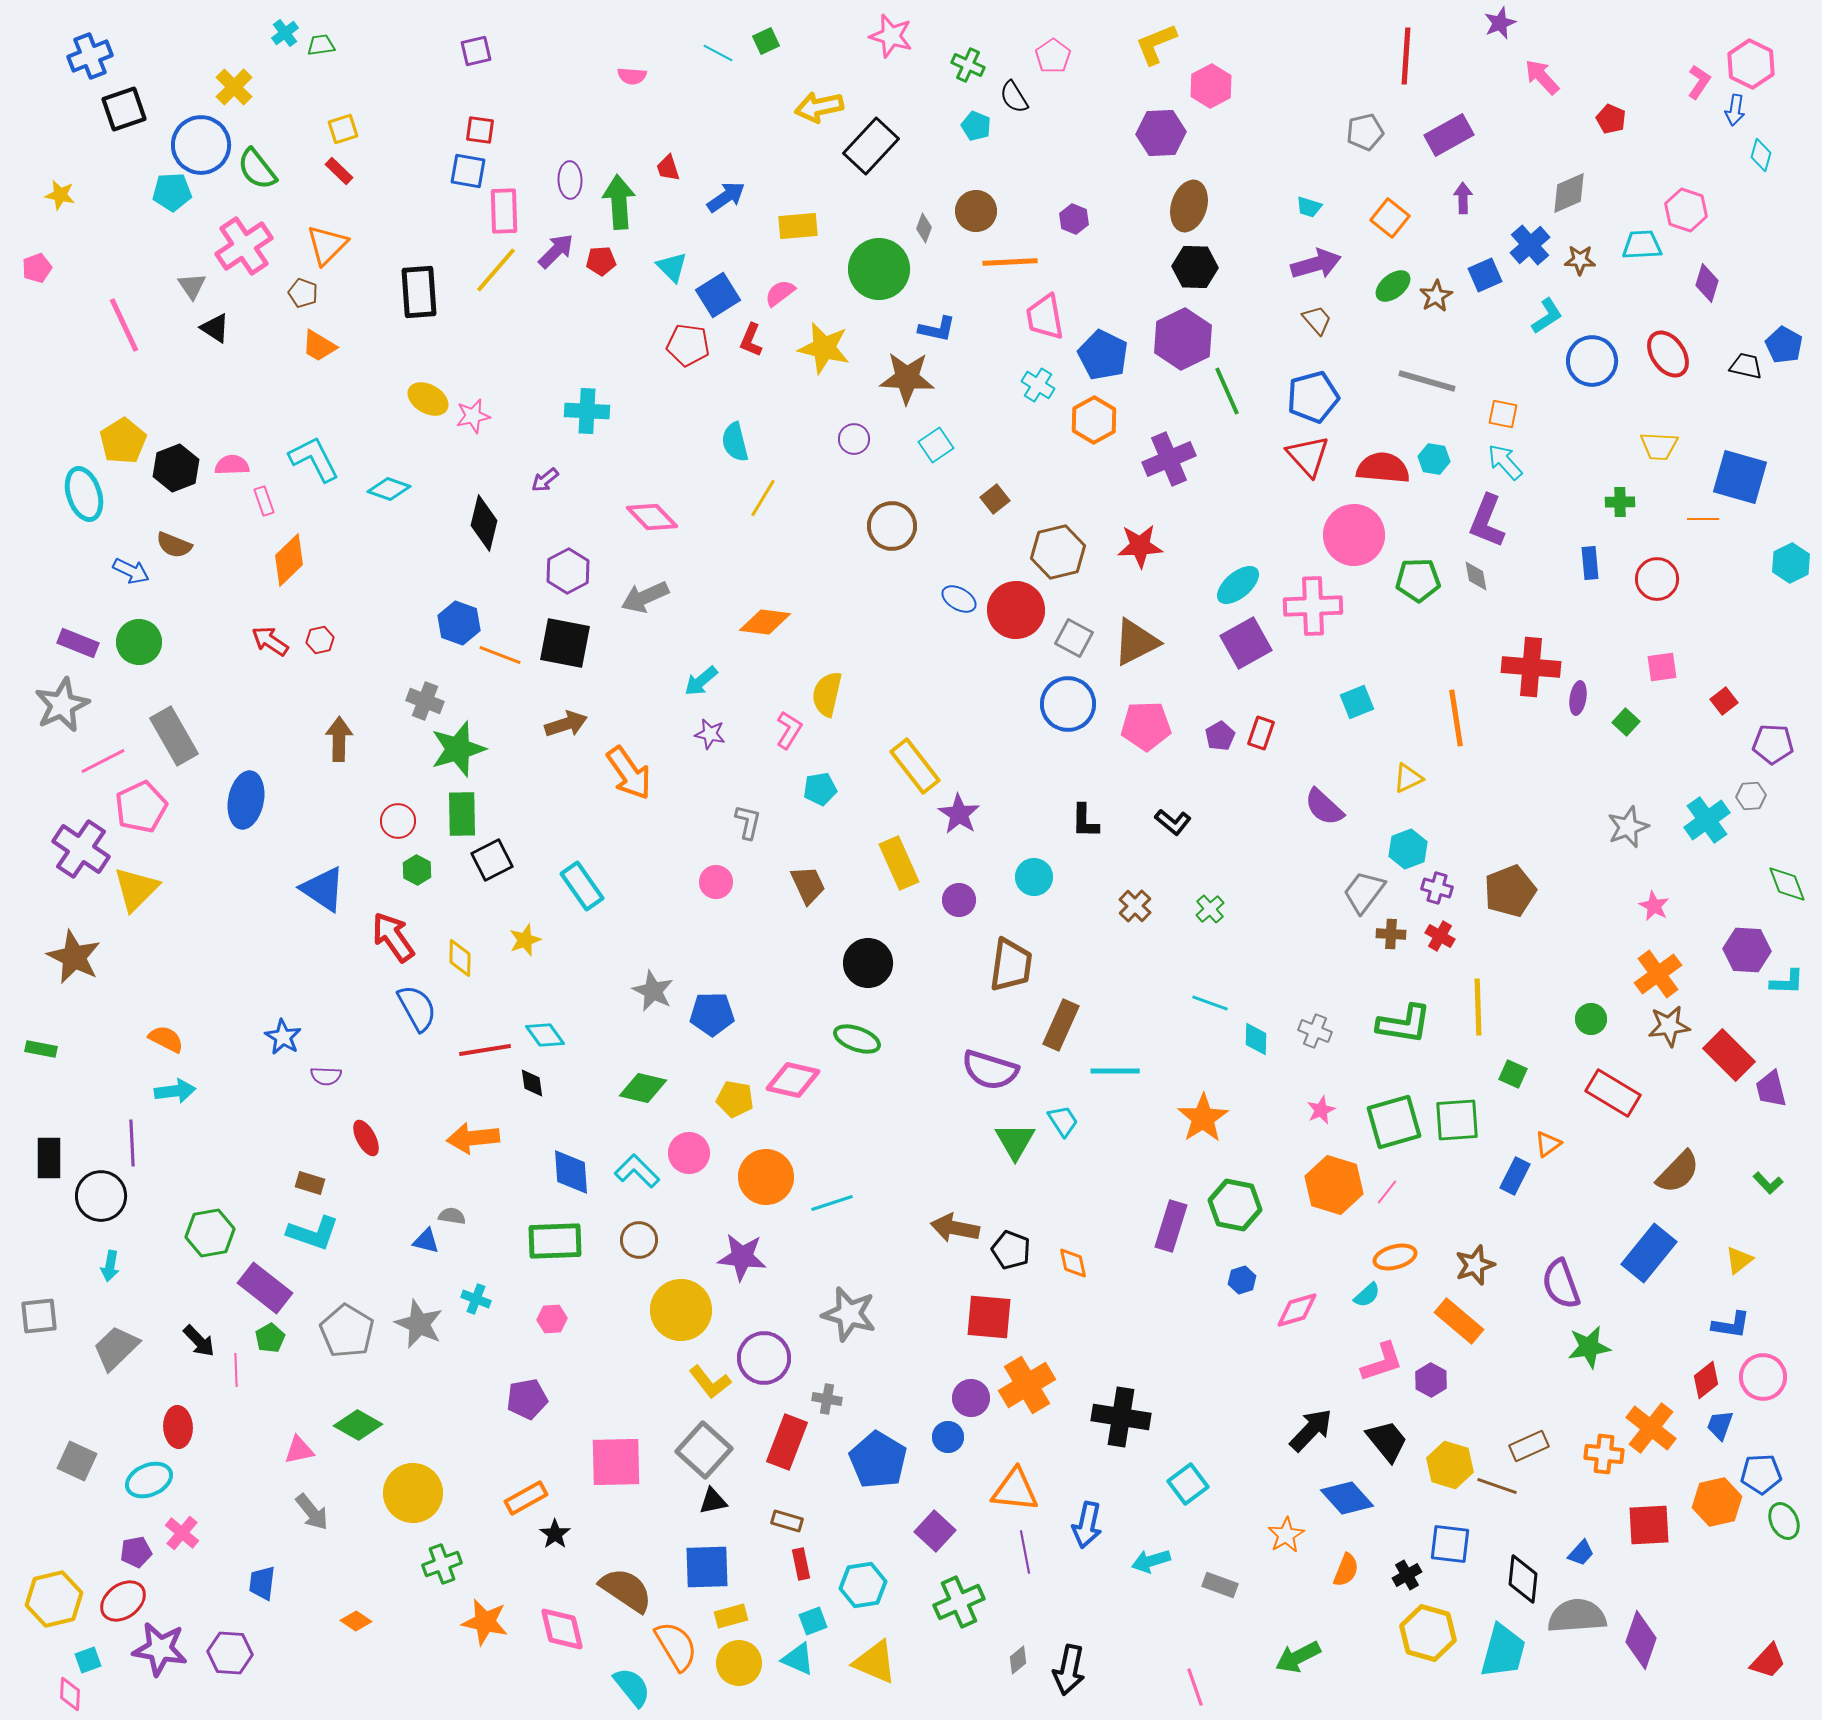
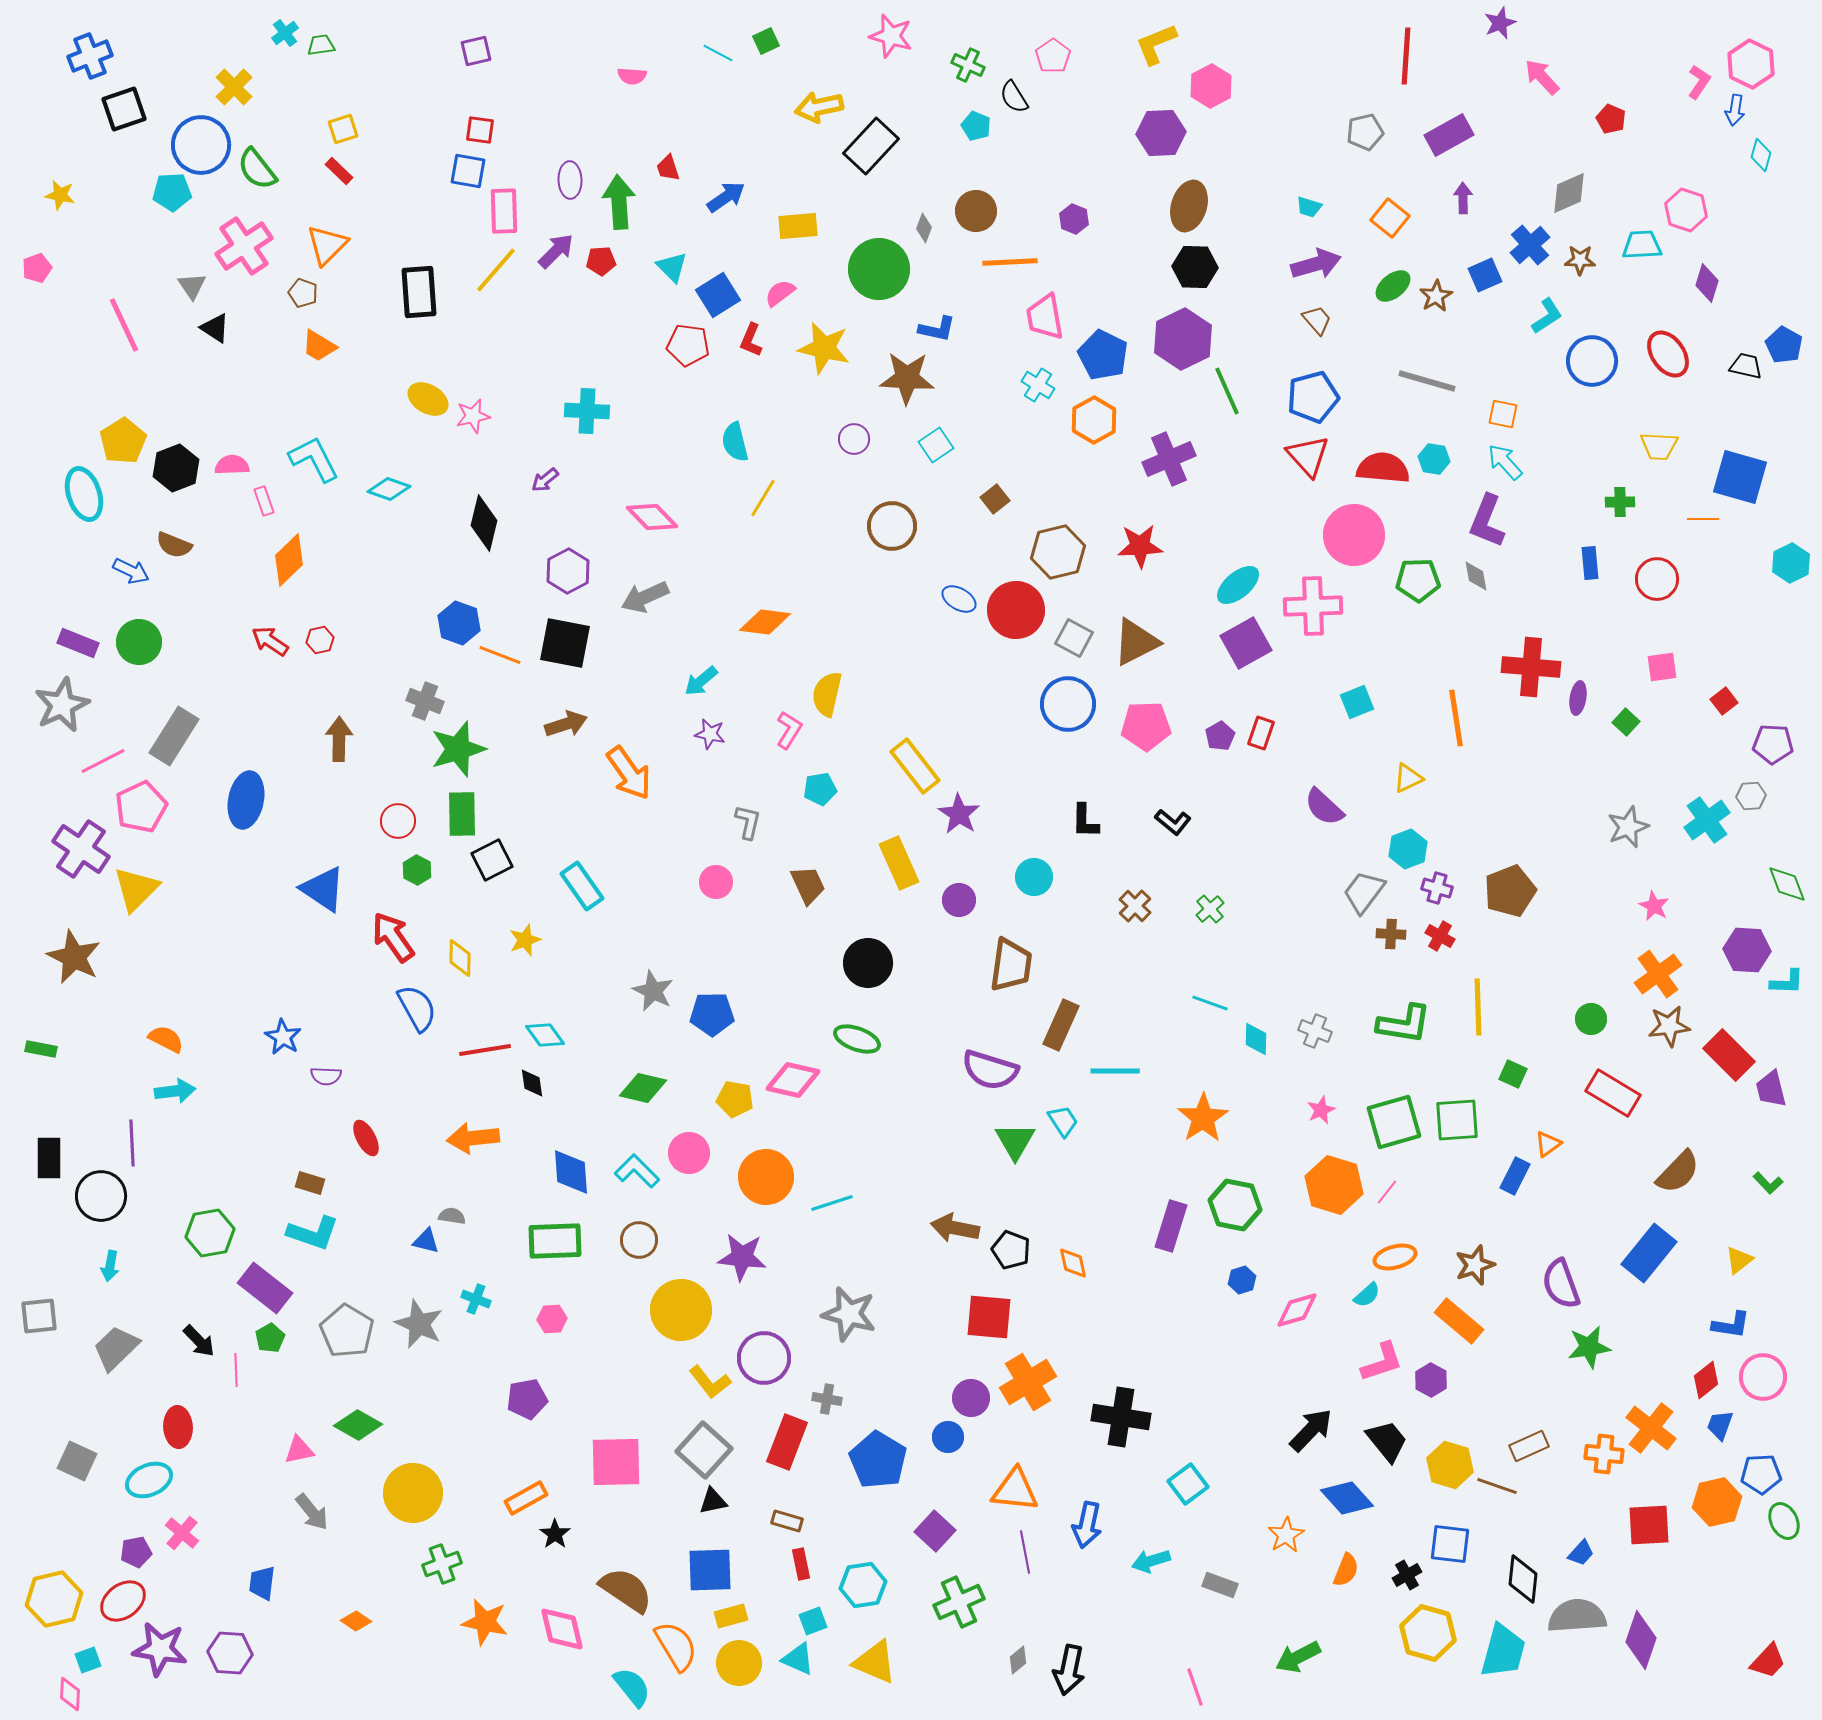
gray rectangle at (174, 736): rotated 62 degrees clockwise
orange cross at (1027, 1385): moved 1 px right, 3 px up
blue square at (707, 1567): moved 3 px right, 3 px down
